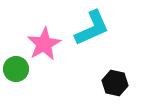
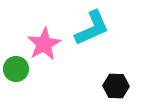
black hexagon: moved 1 px right, 3 px down; rotated 10 degrees counterclockwise
